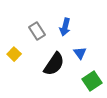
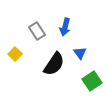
yellow square: moved 1 px right
